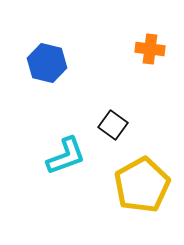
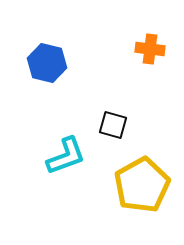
black square: rotated 20 degrees counterclockwise
